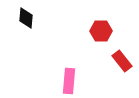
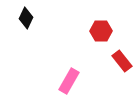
black diamond: rotated 20 degrees clockwise
pink rectangle: rotated 25 degrees clockwise
